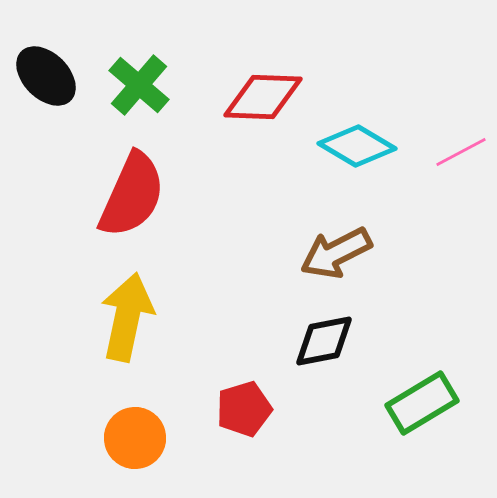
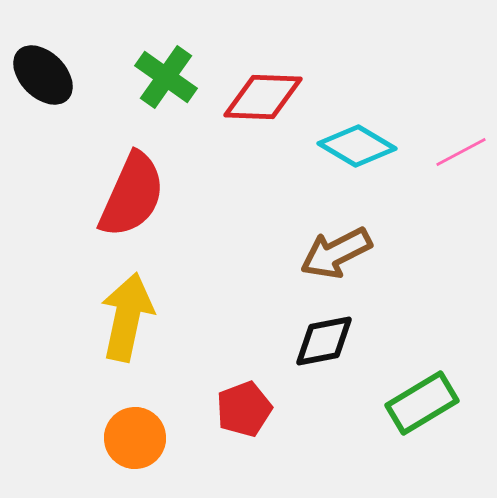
black ellipse: moved 3 px left, 1 px up
green cross: moved 27 px right, 8 px up; rotated 6 degrees counterclockwise
red pentagon: rotated 4 degrees counterclockwise
